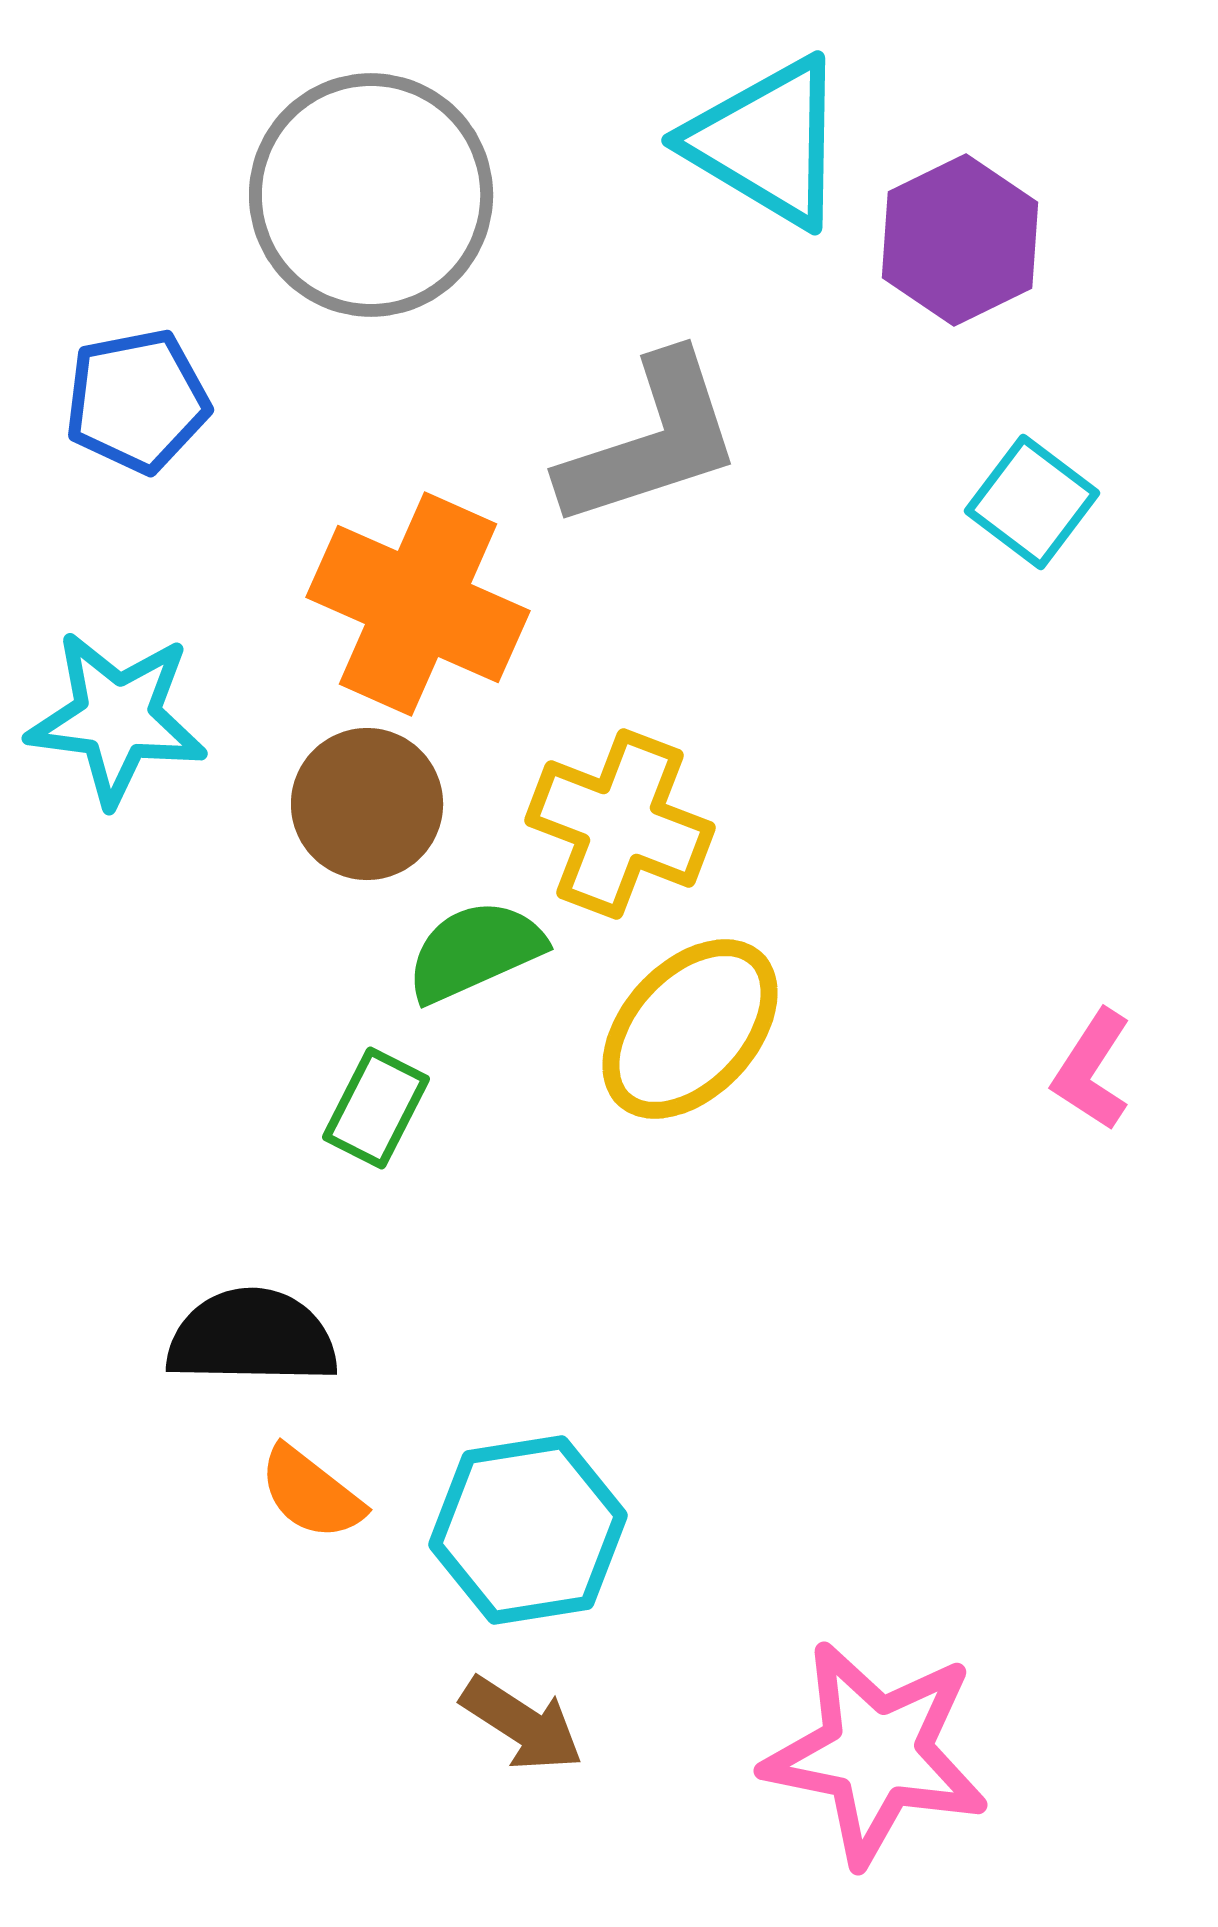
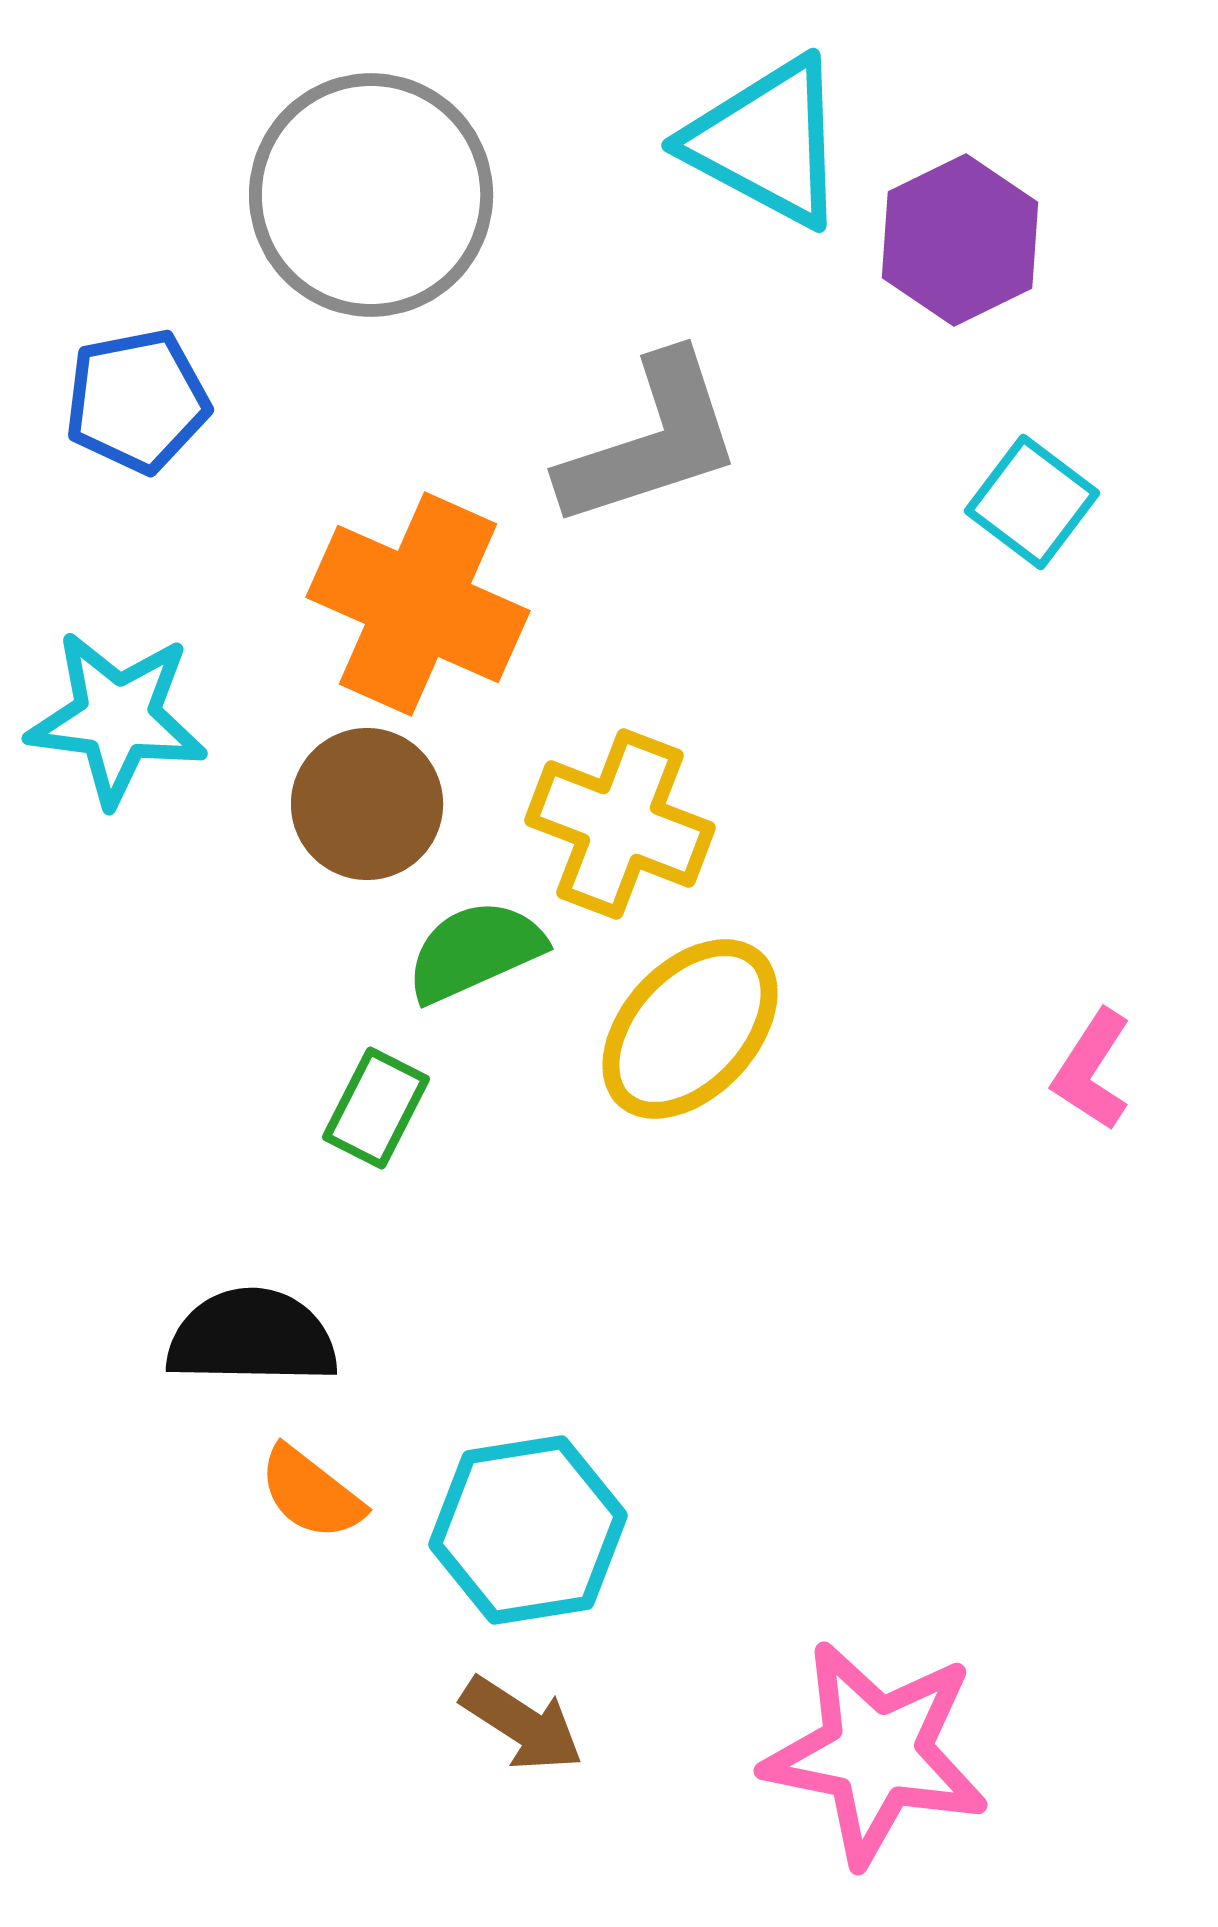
cyan triangle: rotated 3 degrees counterclockwise
